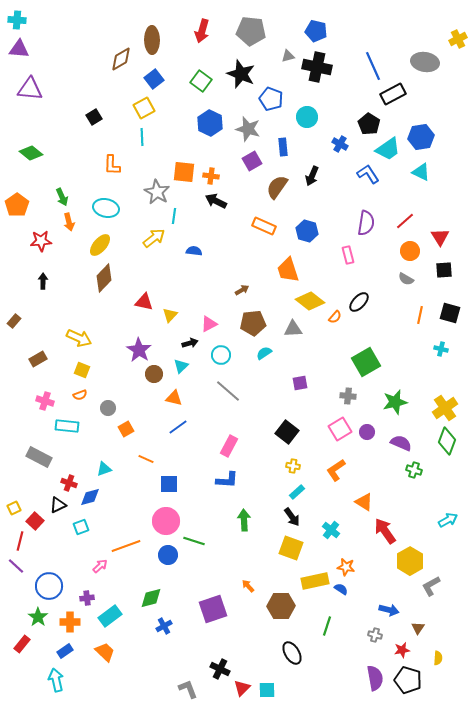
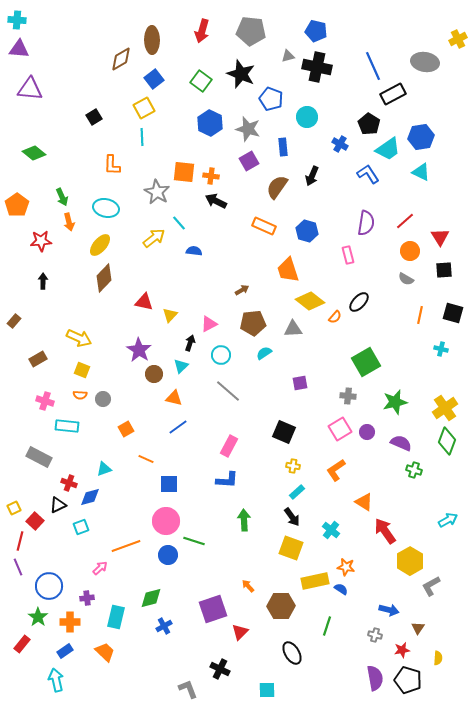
green diamond at (31, 153): moved 3 px right
purple square at (252, 161): moved 3 px left
cyan line at (174, 216): moved 5 px right, 7 px down; rotated 49 degrees counterclockwise
black square at (450, 313): moved 3 px right
black arrow at (190, 343): rotated 56 degrees counterclockwise
orange semicircle at (80, 395): rotated 24 degrees clockwise
gray circle at (108, 408): moved 5 px left, 9 px up
black square at (287, 432): moved 3 px left; rotated 15 degrees counterclockwise
purple line at (16, 566): moved 2 px right, 1 px down; rotated 24 degrees clockwise
pink arrow at (100, 566): moved 2 px down
cyan rectangle at (110, 616): moved 6 px right, 1 px down; rotated 40 degrees counterclockwise
red triangle at (242, 688): moved 2 px left, 56 px up
